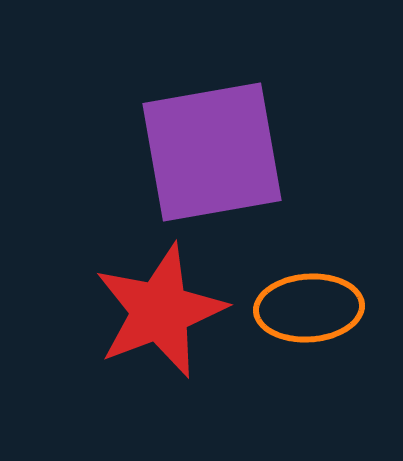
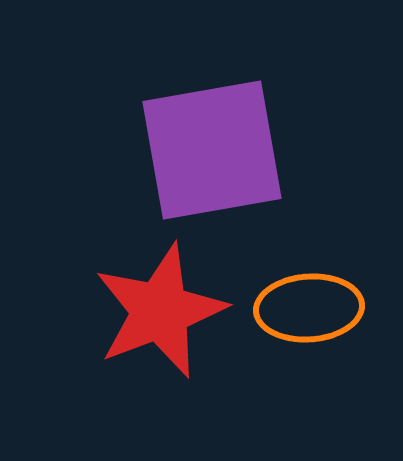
purple square: moved 2 px up
